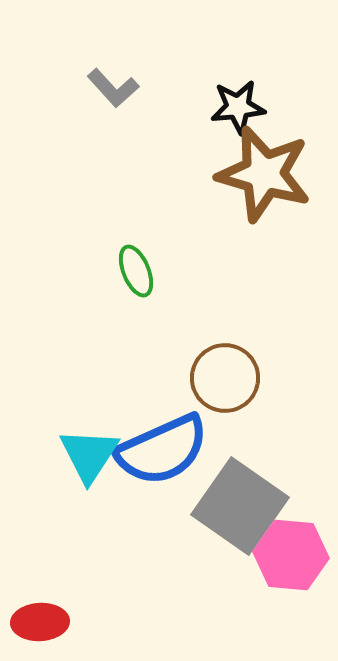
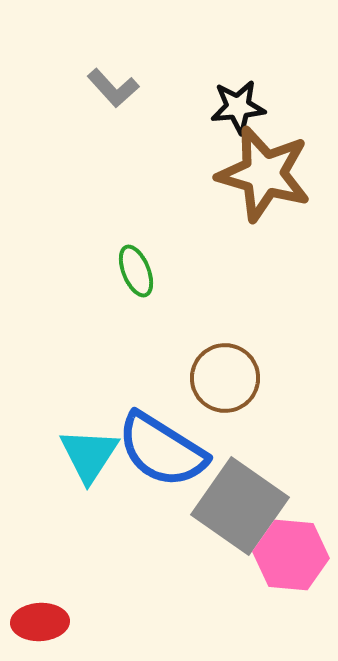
blue semicircle: rotated 56 degrees clockwise
